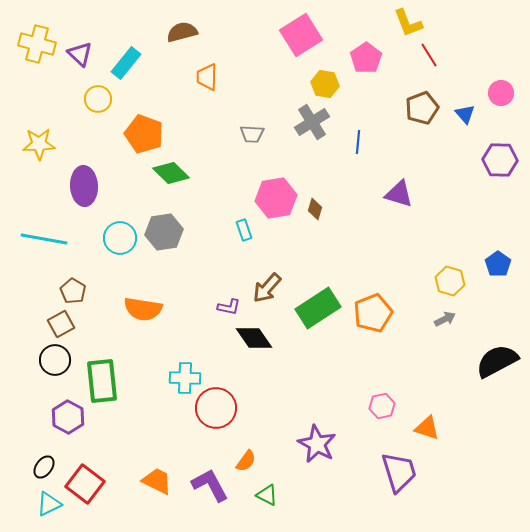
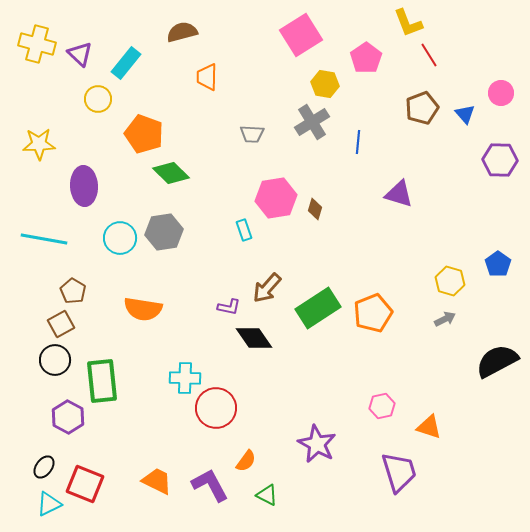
orange triangle at (427, 428): moved 2 px right, 1 px up
red square at (85, 484): rotated 15 degrees counterclockwise
